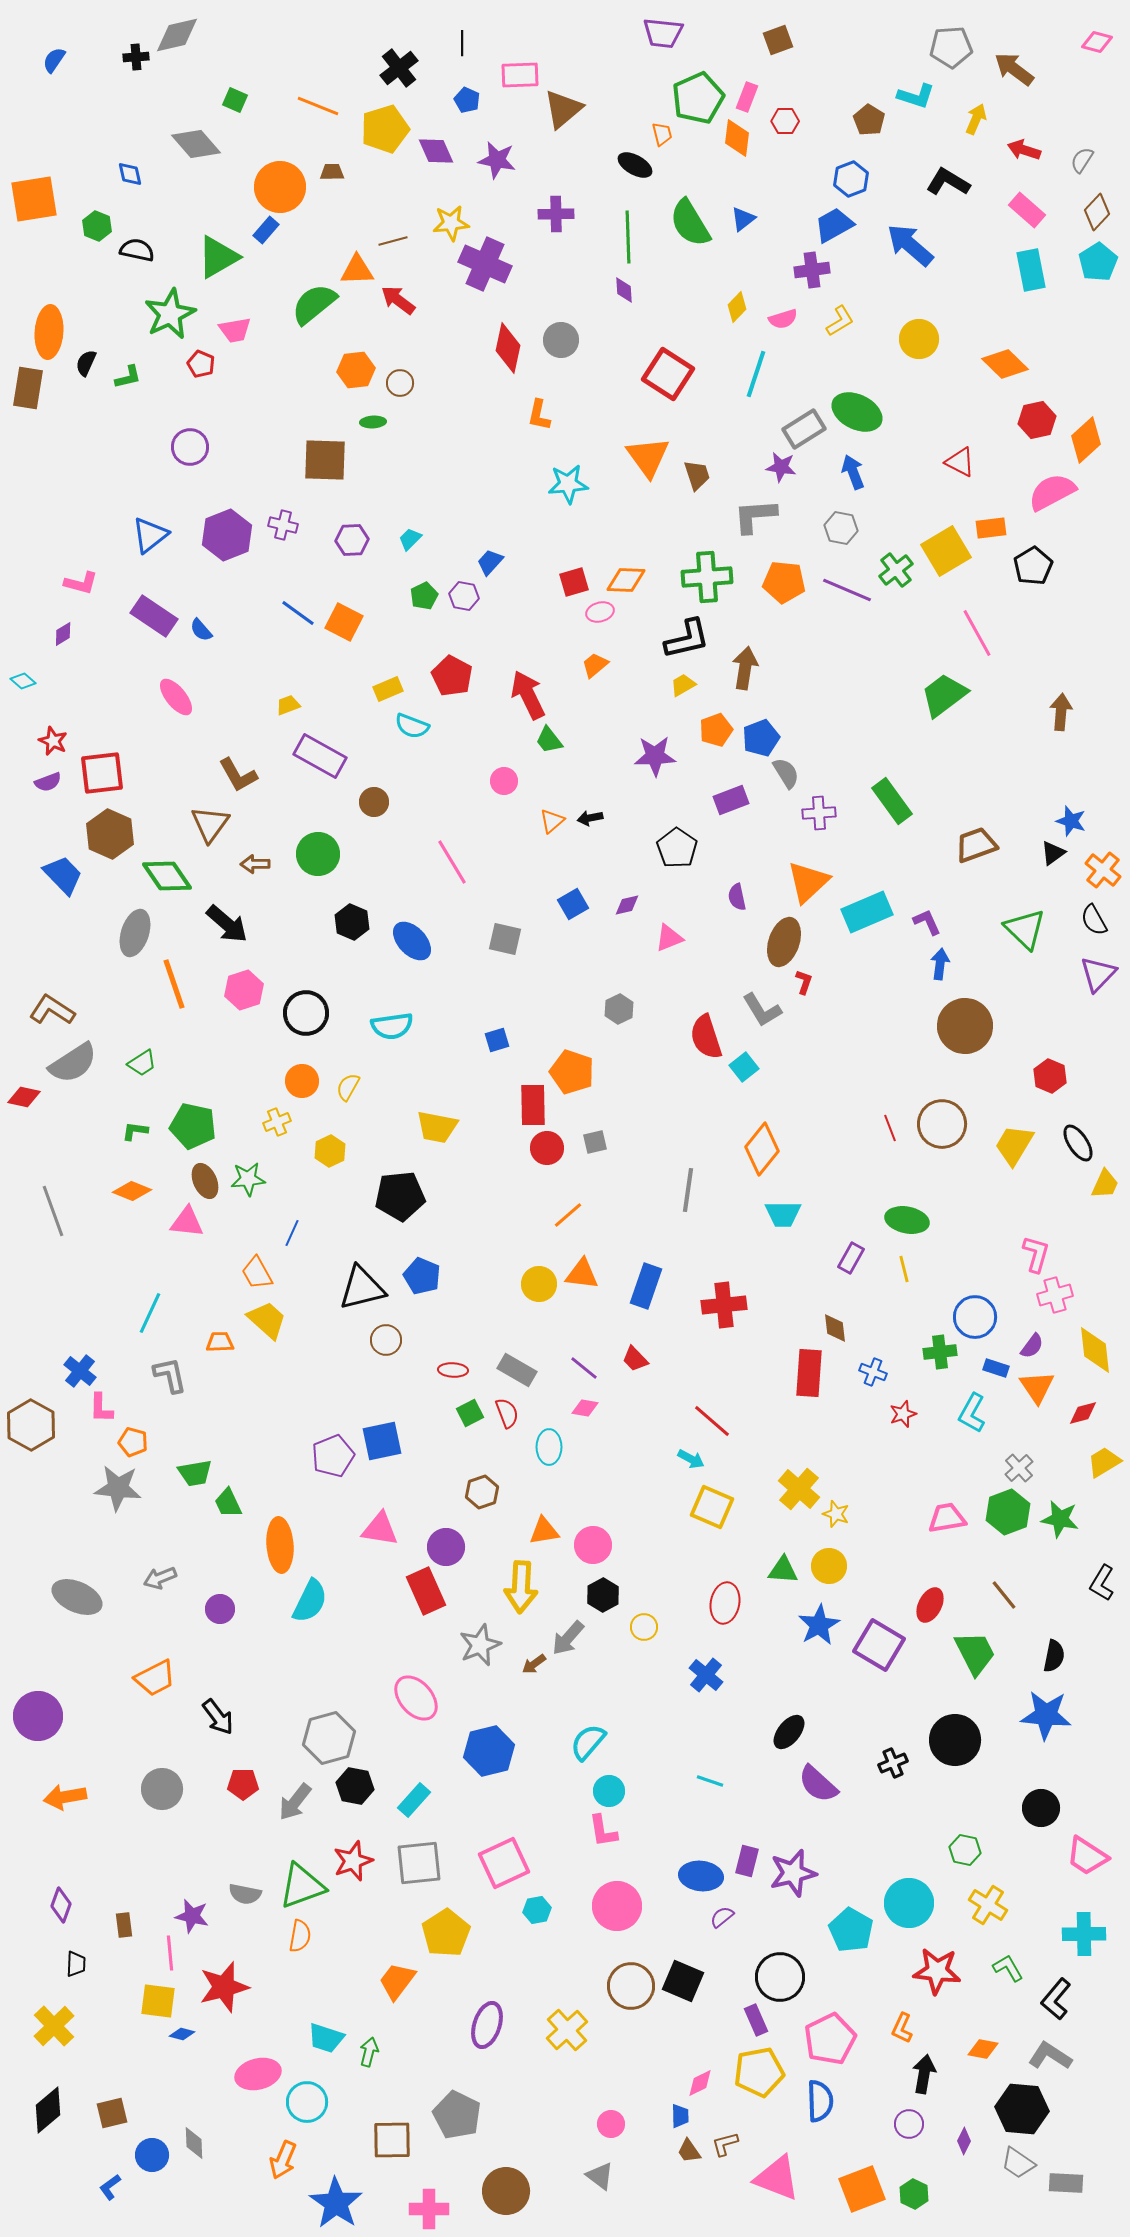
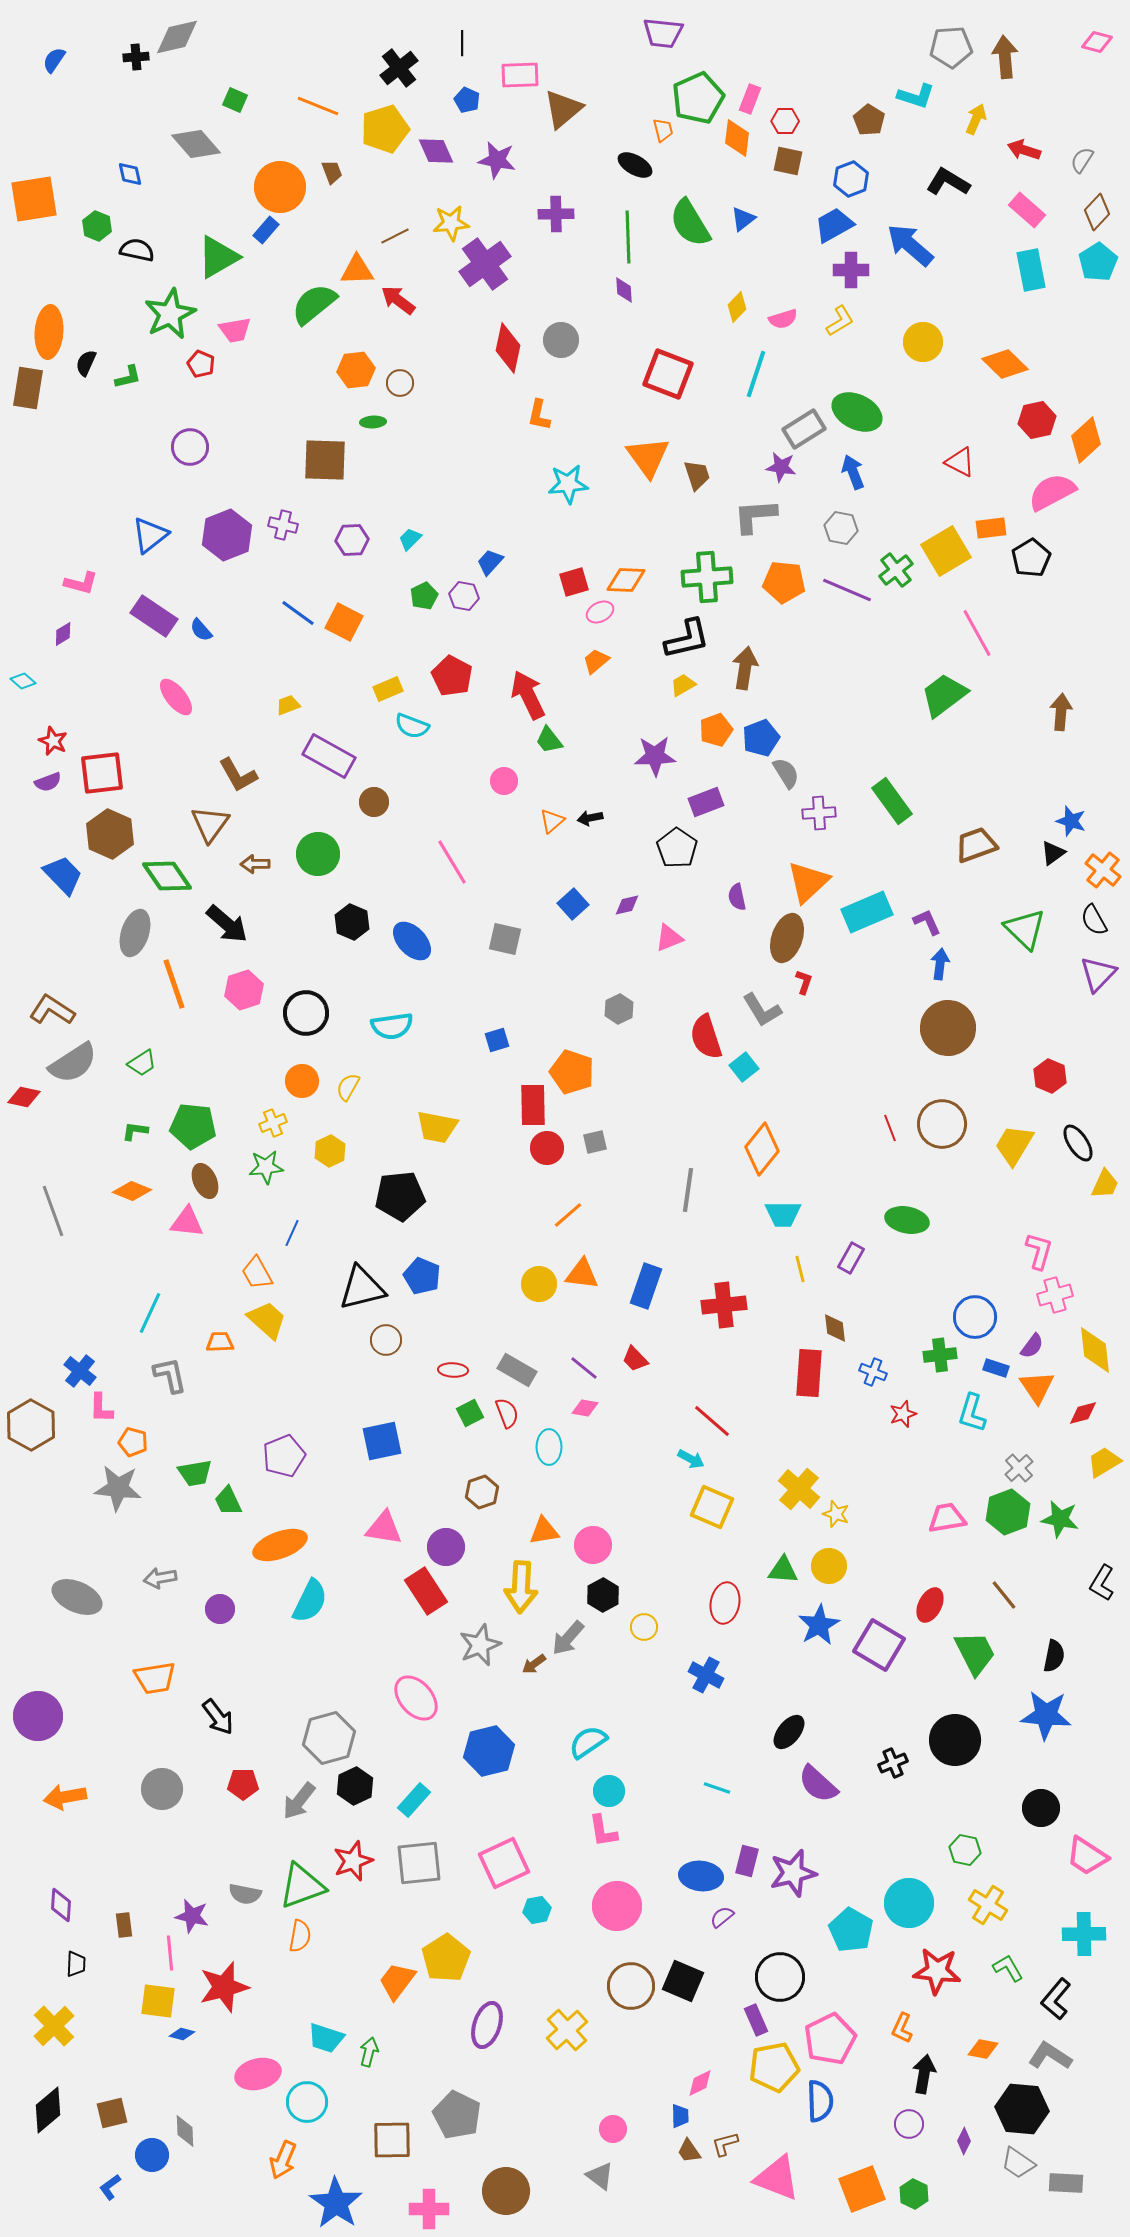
gray diamond at (177, 35): moved 2 px down
brown square at (778, 40): moved 10 px right, 121 px down; rotated 32 degrees clockwise
brown arrow at (1014, 69): moved 9 px left, 12 px up; rotated 48 degrees clockwise
pink rectangle at (747, 97): moved 3 px right, 2 px down
orange trapezoid at (662, 134): moved 1 px right, 4 px up
brown trapezoid at (332, 172): rotated 70 degrees clockwise
brown line at (393, 241): moved 2 px right, 5 px up; rotated 12 degrees counterclockwise
purple cross at (485, 264): rotated 30 degrees clockwise
purple cross at (812, 270): moved 39 px right; rotated 8 degrees clockwise
yellow circle at (919, 339): moved 4 px right, 3 px down
red square at (668, 374): rotated 12 degrees counterclockwise
black pentagon at (1033, 566): moved 2 px left, 8 px up
pink ellipse at (600, 612): rotated 12 degrees counterclockwise
orange trapezoid at (595, 665): moved 1 px right, 4 px up
purple rectangle at (320, 756): moved 9 px right
purple rectangle at (731, 800): moved 25 px left, 2 px down
blue square at (573, 904): rotated 12 degrees counterclockwise
brown ellipse at (784, 942): moved 3 px right, 4 px up
brown circle at (965, 1026): moved 17 px left, 2 px down
yellow cross at (277, 1122): moved 4 px left, 1 px down
green pentagon at (193, 1126): rotated 6 degrees counterclockwise
green star at (248, 1179): moved 18 px right, 12 px up
pink L-shape at (1036, 1254): moved 3 px right, 3 px up
yellow line at (904, 1269): moved 104 px left
green cross at (940, 1352): moved 3 px down
cyan L-shape at (972, 1413): rotated 12 degrees counterclockwise
purple pentagon at (333, 1456): moved 49 px left
green trapezoid at (228, 1503): moved 2 px up
pink triangle at (380, 1529): moved 4 px right, 1 px up
orange ellipse at (280, 1545): rotated 74 degrees clockwise
gray arrow at (160, 1578): rotated 12 degrees clockwise
red rectangle at (426, 1591): rotated 9 degrees counterclockwise
blue cross at (706, 1675): rotated 12 degrees counterclockwise
orange trapezoid at (155, 1678): rotated 18 degrees clockwise
cyan semicircle at (588, 1742): rotated 15 degrees clockwise
cyan line at (710, 1781): moved 7 px right, 7 px down
black hexagon at (355, 1786): rotated 24 degrees clockwise
gray arrow at (295, 1802): moved 4 px right, 1 px up
purple diamond at (61, 1905): rotated 16 degrees counterclockwise
yellow pentagon at (446, 1933): moved 25 px down
yellow pentagon at (759, 2072): moved 15 px right, 5 px up
pink circle at (611, 2124): moved 2 px right, 5 px down
gray diamond at (194, 2143): moved 9 px left, 12 px up
